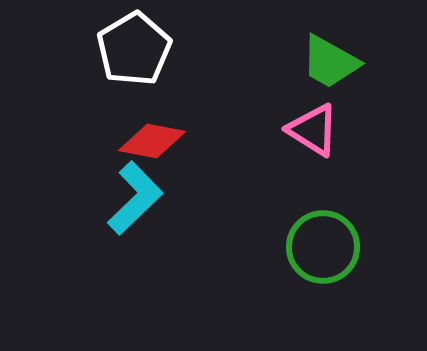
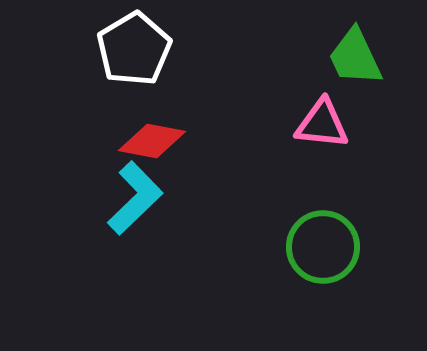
green trapezoid: moved 25 px right, 5 px up; rotated 36 degrees clockwise
pink triangle: moved 9 px right, 6 px up; rotated 26 degrees counterclockwise
